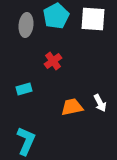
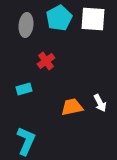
cyan pentagon: moved 3 px right, 2 px down
red cross: moved 7 px left
